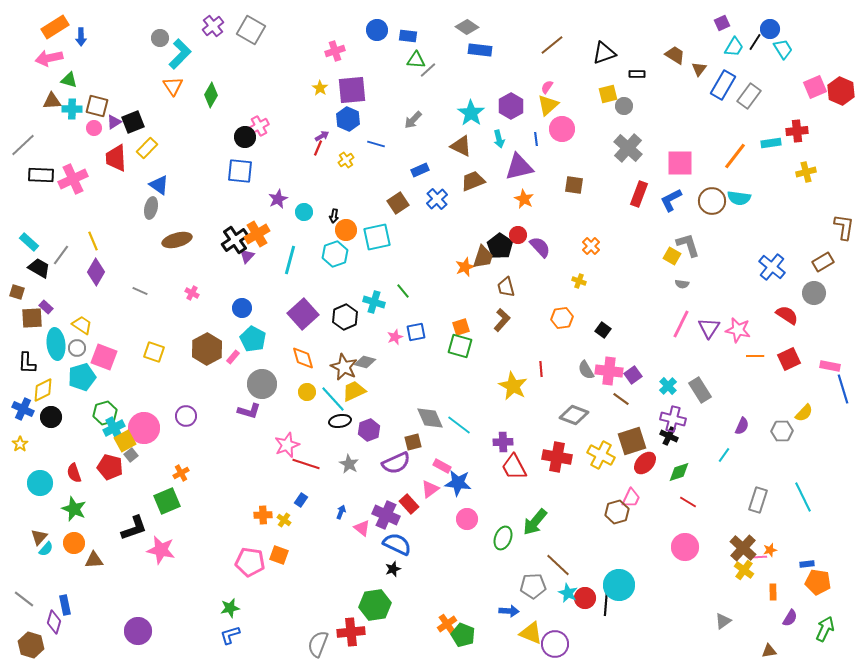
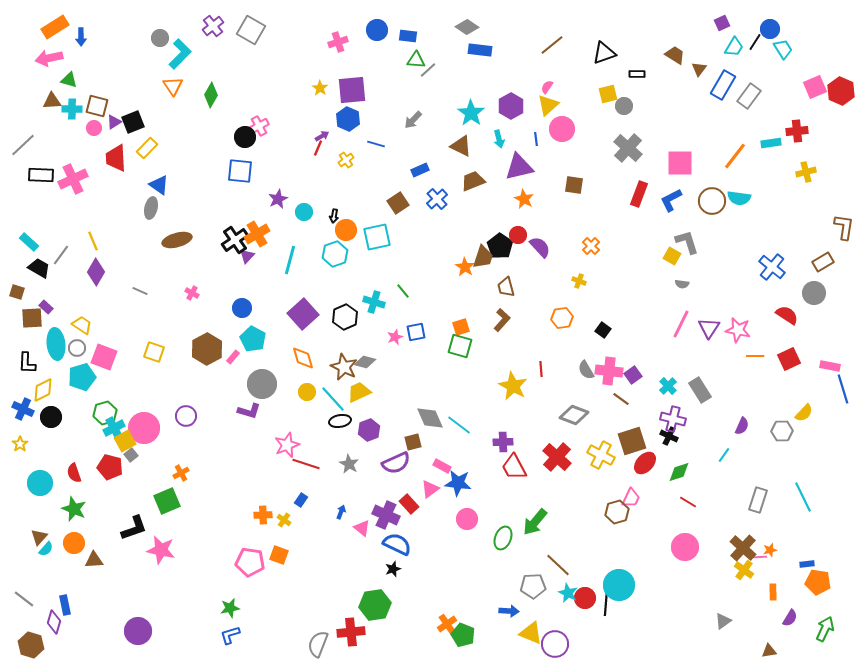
pink cross at (335, 51): moved 3 px right, 9 px up
gray L-shape at (688, 245): moved 1 px left, 3 px up
orange star at (465, 267): rotated 18 degrees counterclockwise
yellow trapezoid at (354, 391): moved 5 px right, 1 px down
red cross at (557, 457): rotated 32 degrees clockwise
